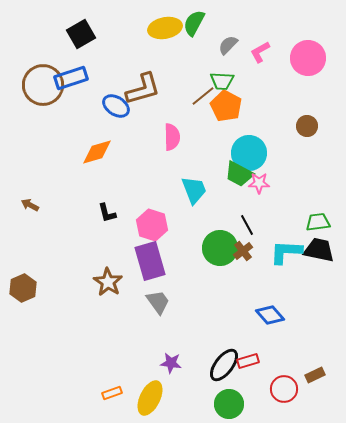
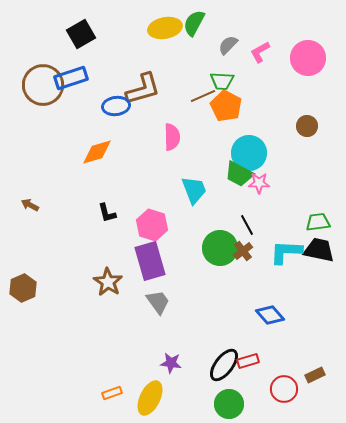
brown line at (203, 96): rotated 15 degrees clockwise
blue ellipse at (116, 106): rotated 40 degrees counterclockwise
